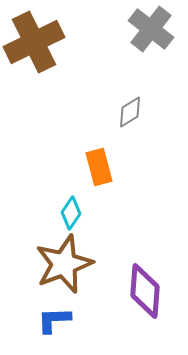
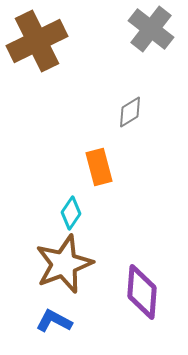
brown cross: moved 3 px right, 1 px up
purple diamond: moved 3 px left, 1 px down
blue L-shape: moved 1 px down; rotated 30 degrees clockwise
